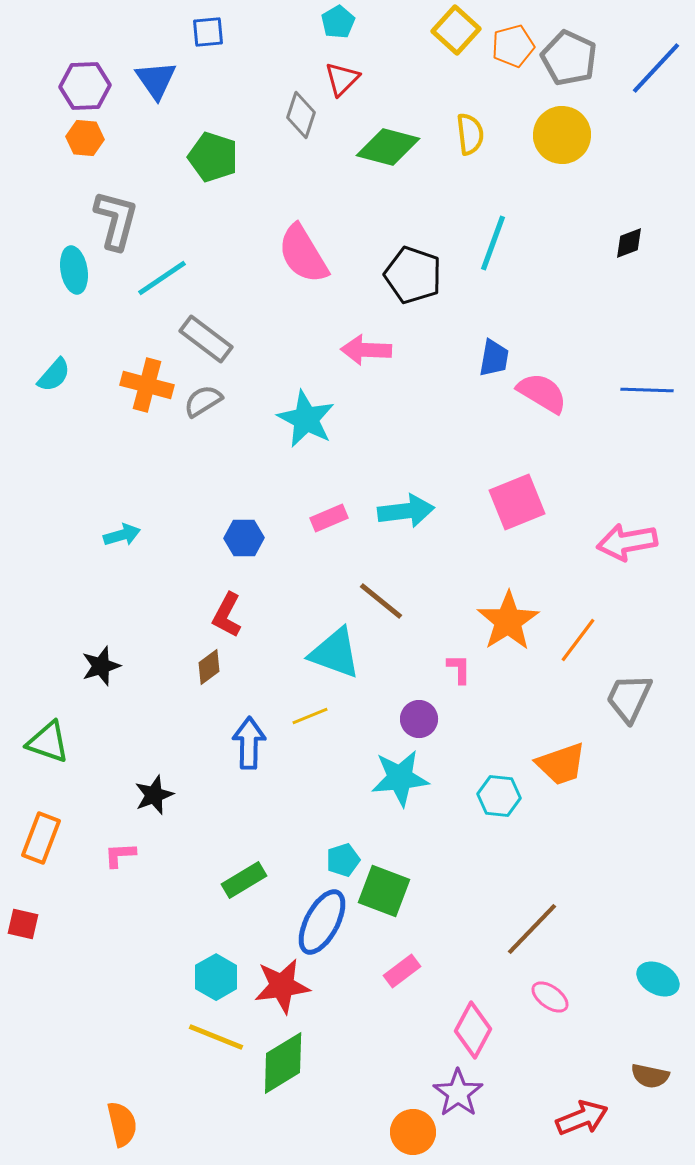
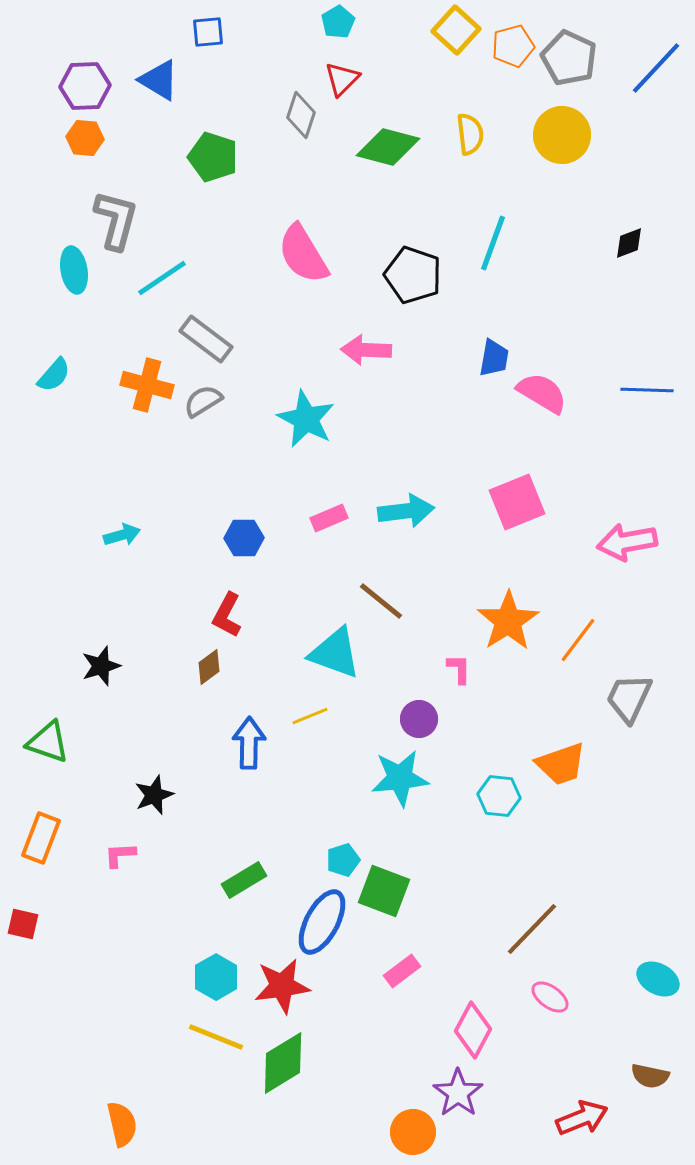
blue triangle at (156, 80): moved 3 px right; rotated 24 degrees counterclockwise
